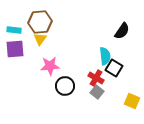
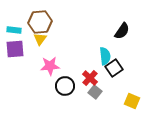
black square: rotated 24 degrees clockwise
red cross: moved 6 px left; rotated 14 degrees clockwise
gray square: moved 2 px left
